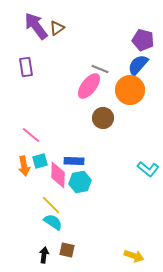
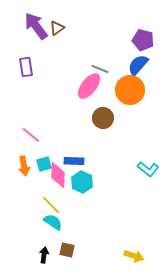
cyan square: moved 4 px right, 3 px down
cyan hexagon: moved 2 px right; rotated 25 degrees counterclockwise
